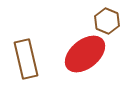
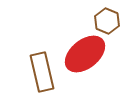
brown rectangle: moved 16 px right, 13 px down
